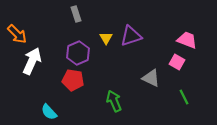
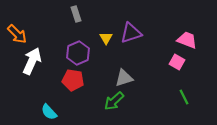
purple triangle: moved 3 px up
gray triangle: moved 27 px left; rotated 42 degrees counterclockwise
green arrow: rotated 110 degrees counterclockwise
